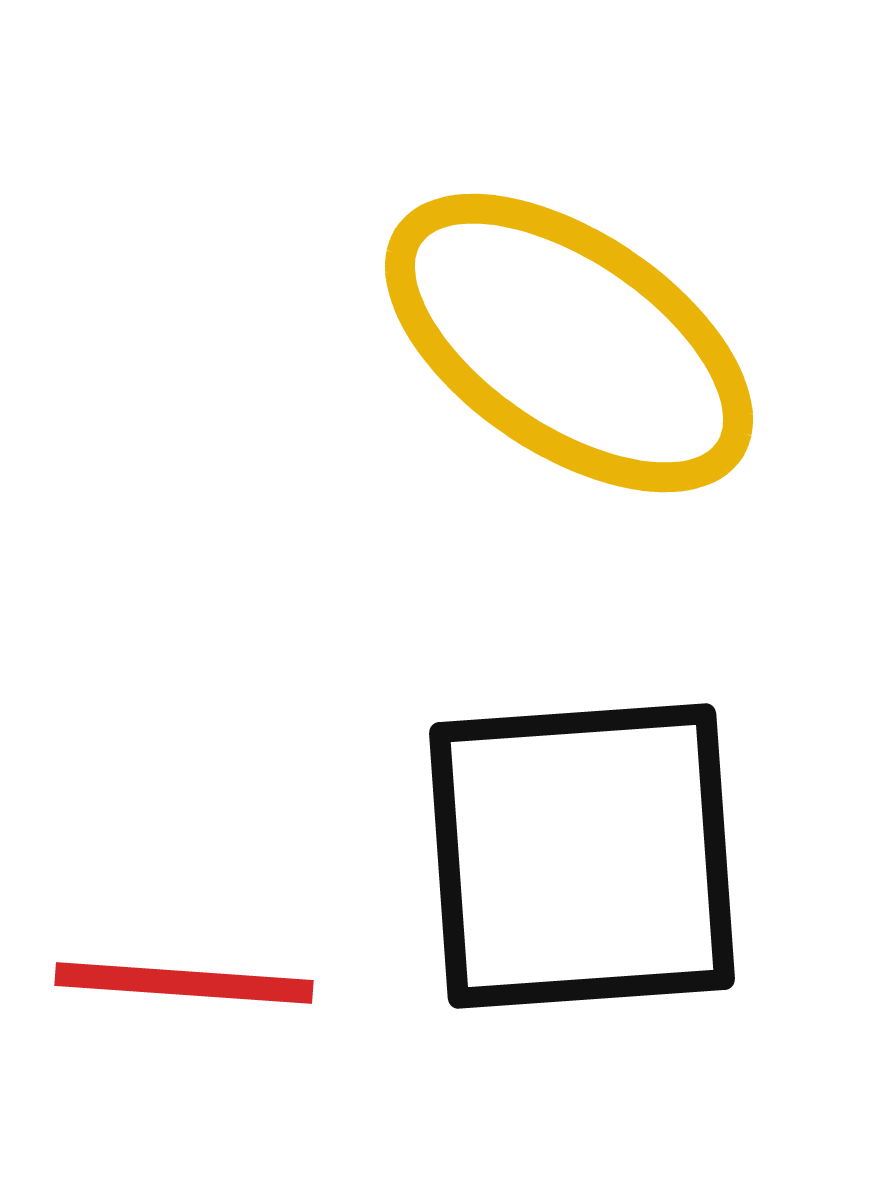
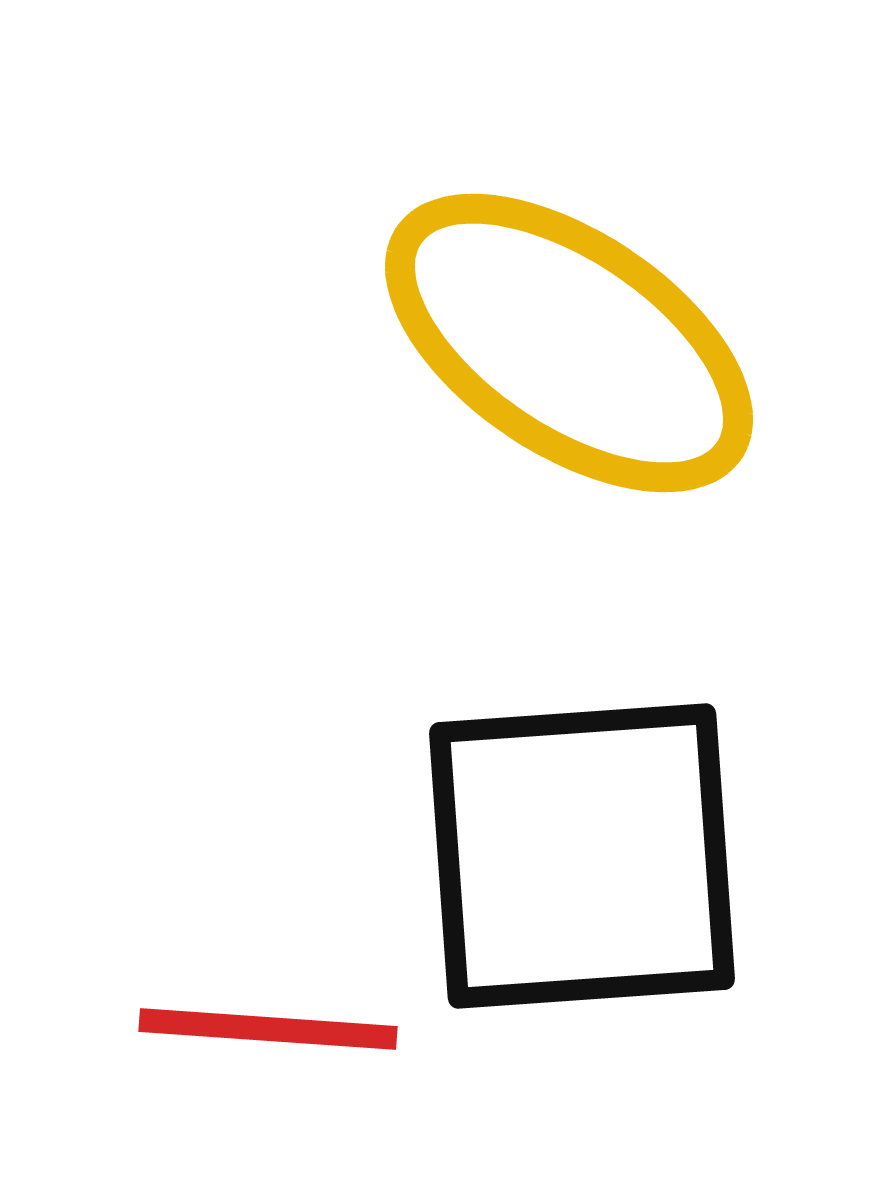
red line: moved 84 px right, 46 px down
